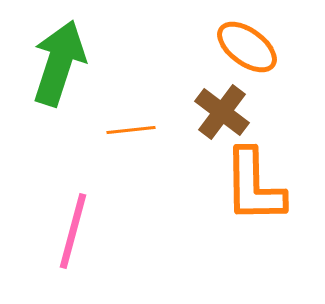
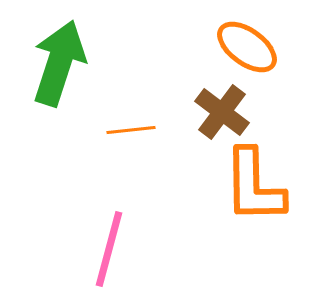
pink line: moved 36 px right, 18 px down
